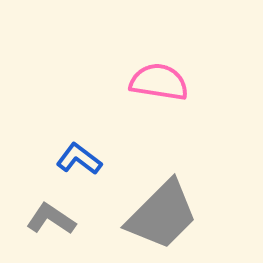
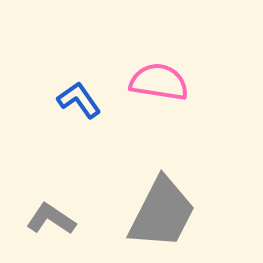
blue L-shape: moved 59 px up; rotated 18 degrees clockwise
gray trapezoid: moved 2 px up; rotated 18 degrees counterclockwise
